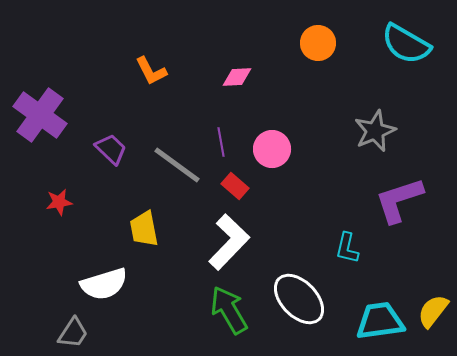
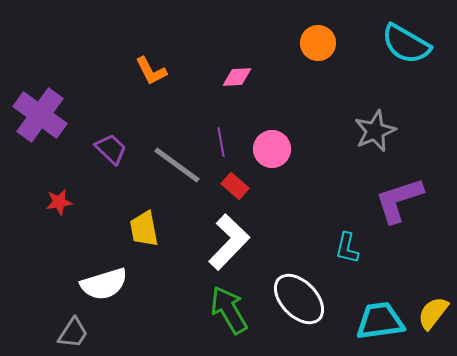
yellow semicircle: moved 2 px down
